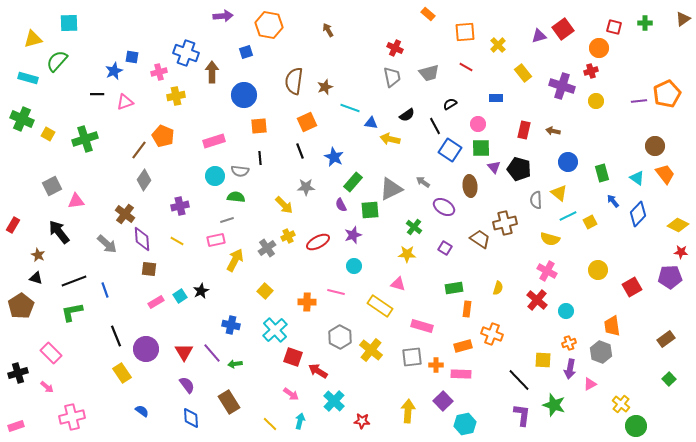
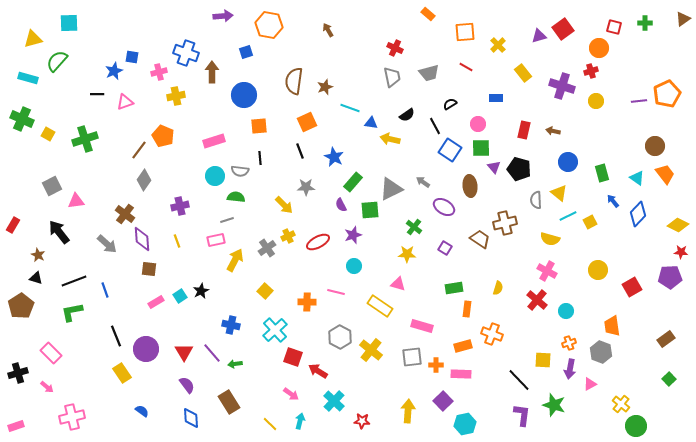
yellow line at (177, 241): rotated 40 degrees clockwise
